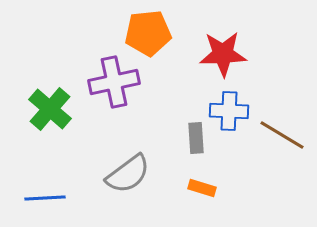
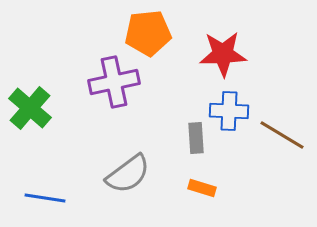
green cross: moved 20 px left, 1 px up
blue line: rotated 12 degrees clockwise
